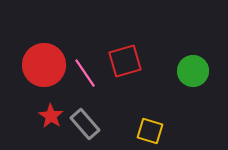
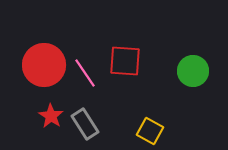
red square: rotated 20 degrees clockwise
gray rectangle: rotated 8 degrees clockwise
yellow square: rotated 12 degrees clockwise
